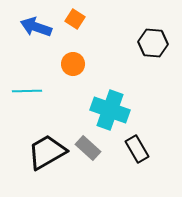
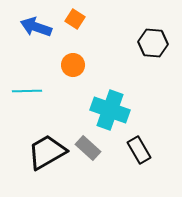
orange circle: moved 1 px down
black rectangle: moved 2 px right, 1 px down
